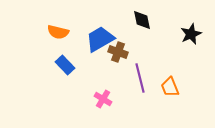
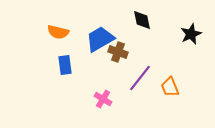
blue rectangle: rotated 36 degrees clockwise
purple line: rotated 52 degrees clockwise
